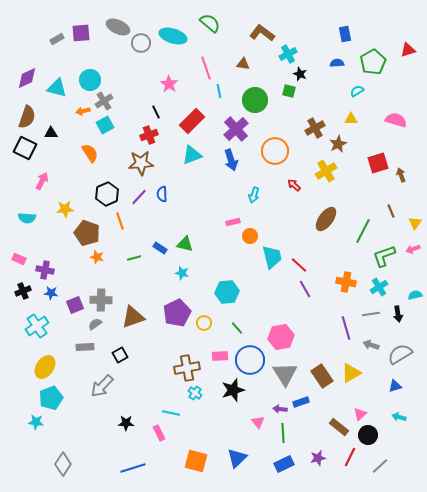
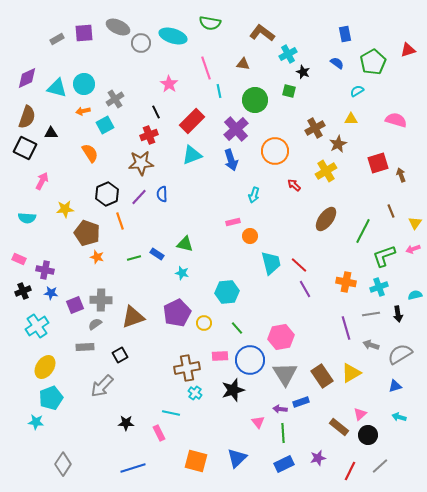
green semicircle at (210, 23): rotated 150 degrees clockwise
purple square at (81, 33): moved 3 px right
blue semicircle at (337, 63): rotated 40 degrees clockwise
black star at (300, 74): moved 3 px right, 2 px up
cyan circle at (90, 80): moved 6 px left, 4 px down
gray cross at (104, 101): moved 11 px right, 2 px up
blue rectangle at (160, 248): moved 3 px left, 6 px down
cyan trapezoid at (272, 257): moved 1 px left, 6 px down
cyan cross at (379, 287): rotated 12 degrees clockwise
red line at (350, 457): moved 14 px down
